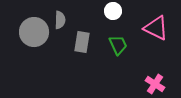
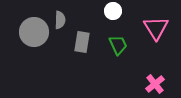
pink triangle: rotated 32 degrees clockwise
pink cross: rotated 18 degrees clockwise
